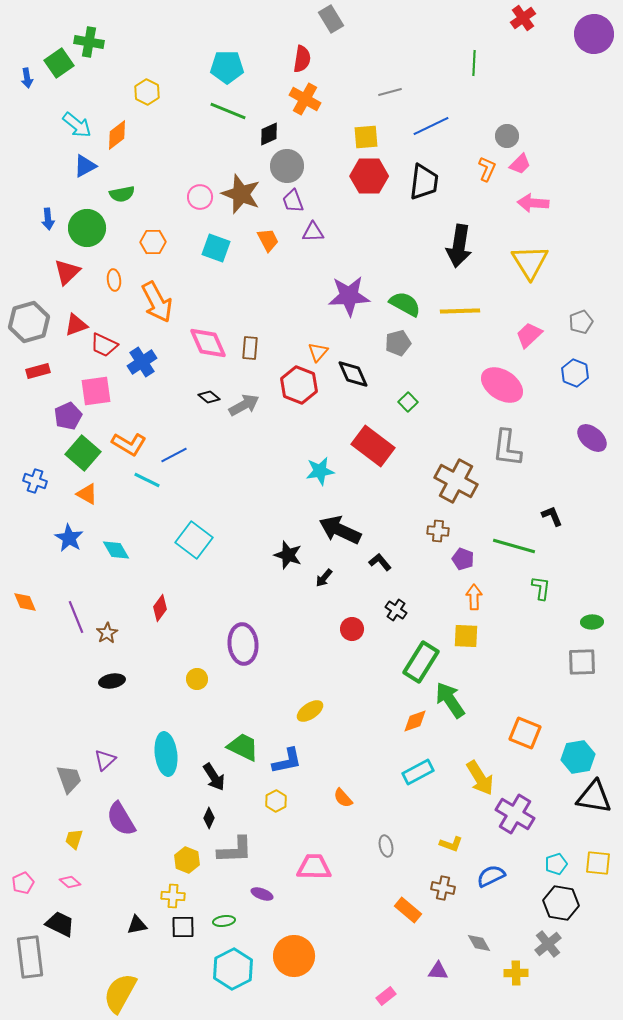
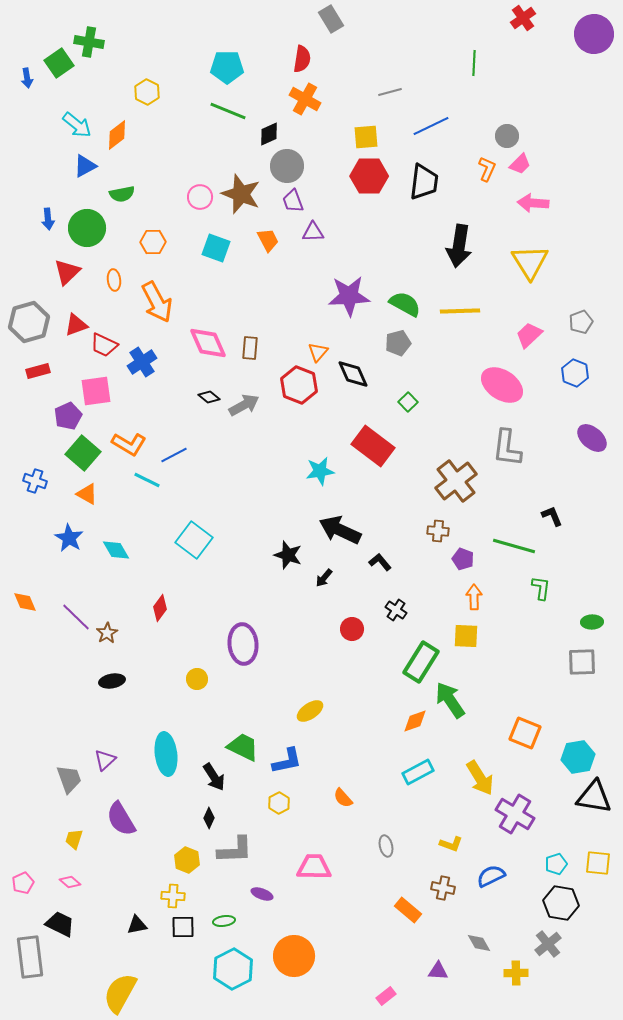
brown cross at (456, 481): rotated 24 degrees clockwise
purple line at (76, 617): rotated 24 degrees counterclockwise
yellow hexagon at (276, 801): moved 3 px right, 2 px down
